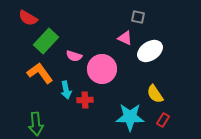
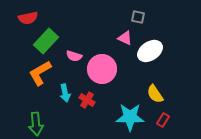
red semicircle: rotated 42 degrees counterclockwise
orange L-shape: rotated 84 degrees counterclockwise
cyan arrow: moved 1 px left, 3 px down
red cross: moved 2 px right; rotated 35 degrees clockwise
